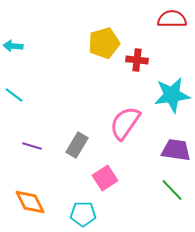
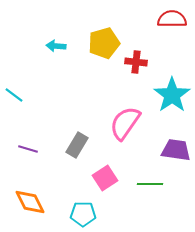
cyan arrow: moved 43 px right
red cross: moved 1 px left, 2 px down
cyan star: rotated 27 degrees counterclockwise
purple line: moved 4 px left, 3 px down
green line: moved 22 px left, 6 px up; rotated 45 degrees counterclockwise
